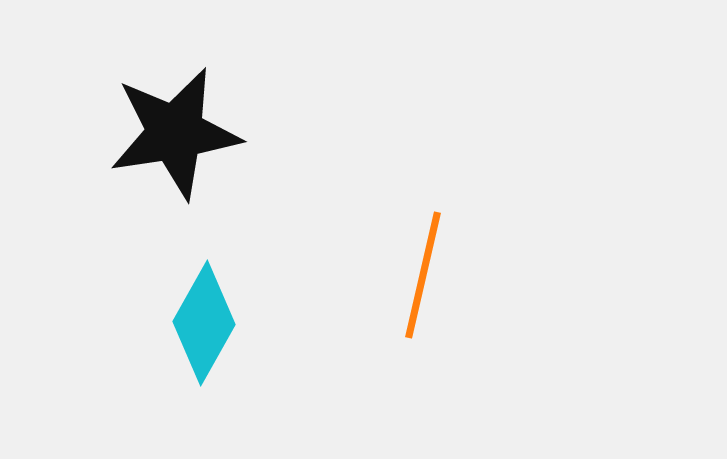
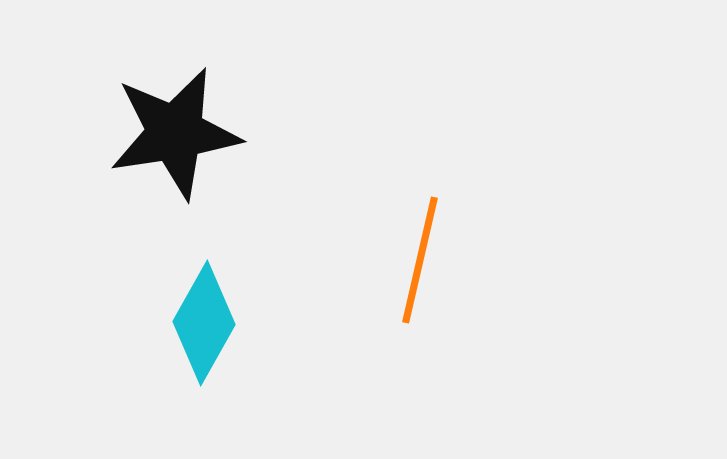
orange line: moved 3 px left, 15 px up
